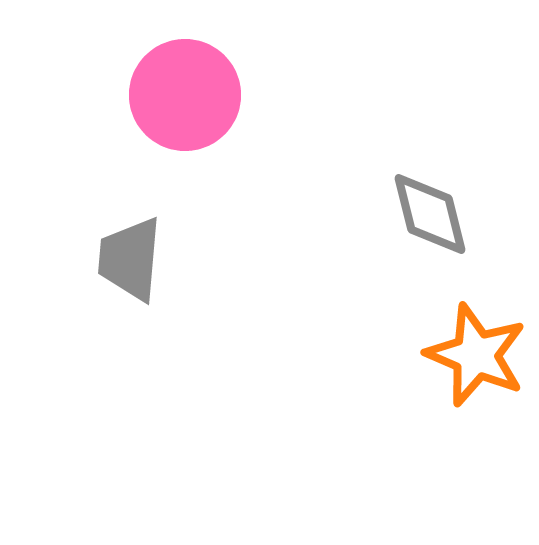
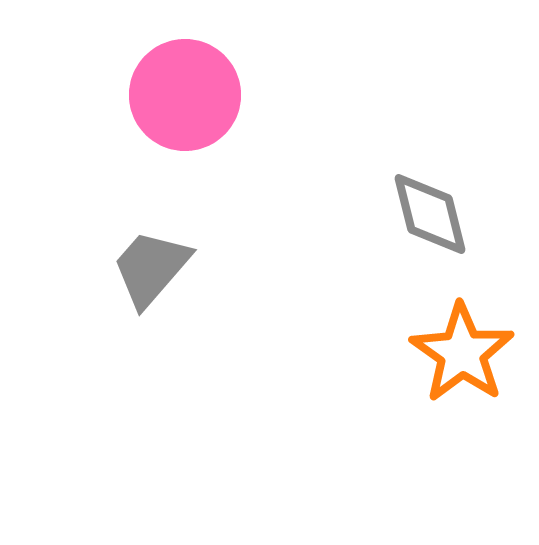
gray trapezoid: moved 21 px right, 9 px down; rotated 36 degrees clockwise
orange star: moved 14 px left, 2 px up; rotated 12 degrees clockwise
